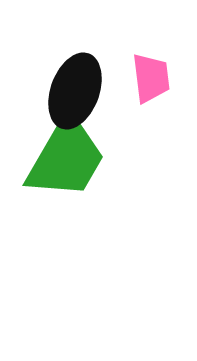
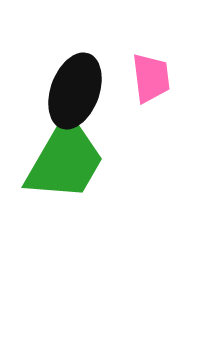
green trapezoid: moved 1 px left, 2 px down
